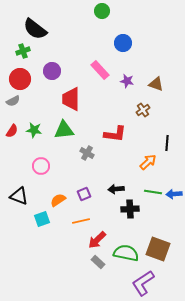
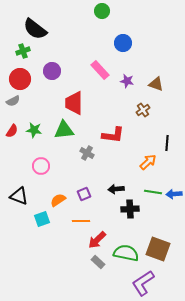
red trapezoid: moved 3 px right, 4 px down
red L-shape: moved 2 px left, 1 px down
orange line: rotated 12 degrees clockwise
